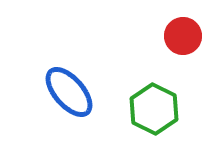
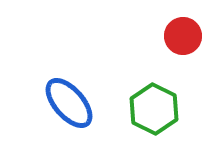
blue ellipse: moved 11 px down
